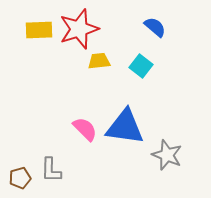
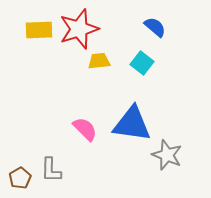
cyan square: moved 1 px right, 3 px up
blue triangle: moved 7 px right, 3 px up
brown pentagon: rotated 15 degrees counterclockwise
